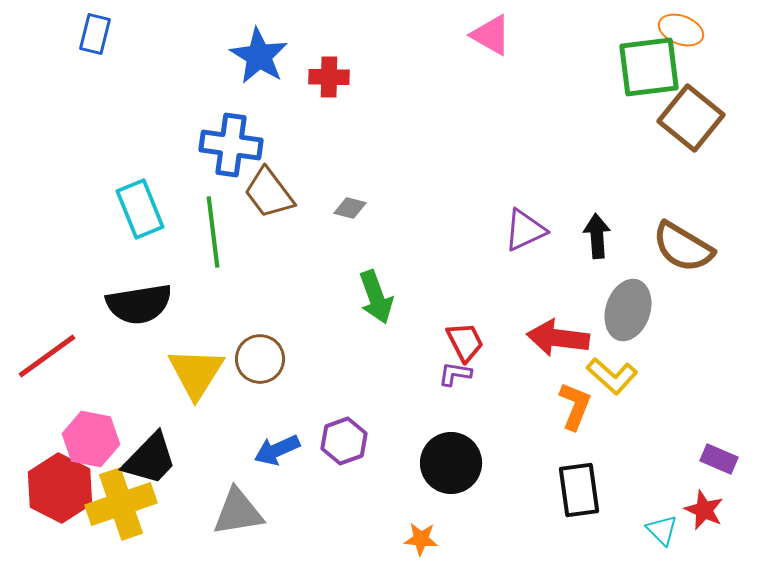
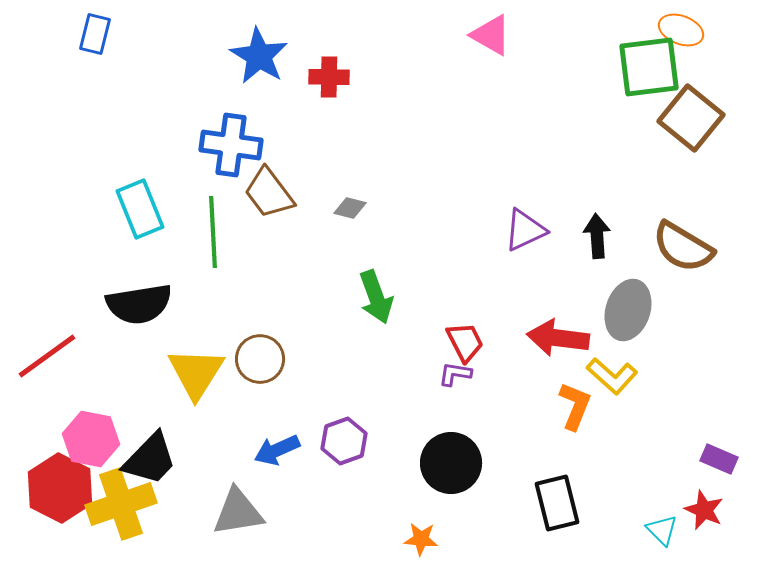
green line: rotated 4 degrees clockwise
black rectangle: moved 22 px left, 13 px down; rotated 6 degrees counterclockwise
